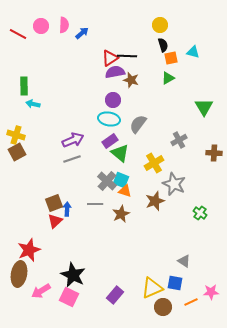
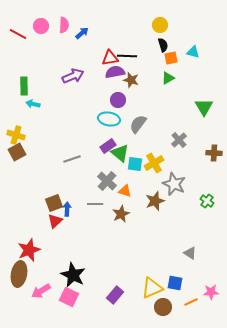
red triangle at (110, 58): rotated 24 degrees clockwise
purple circle at (113, 100): moved 5 px right
purple arrow at (73, 140): moved 64 px up
gray cross at (179, 140): rotated 14 degrees counterclockwise
purple rectangle at (110, 141): moved 2 px left, 5 px down
cyan square at (121, 180): moved 14 px right, 16 px up; rotated 14 degrees counterclockwise
green cross at (200, 213): moved 7 px right, 12 px up
gray triangle at (184, 261): moved 6 px right, 8 px up
